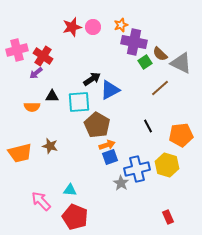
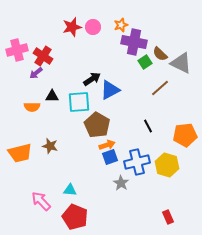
orange pentagon: moved 4 px right
blue cross: moved 7 px up
